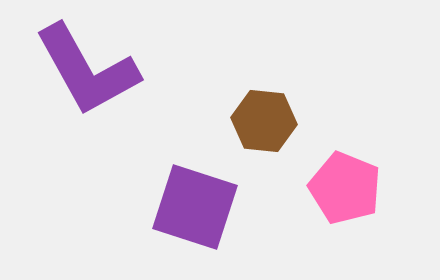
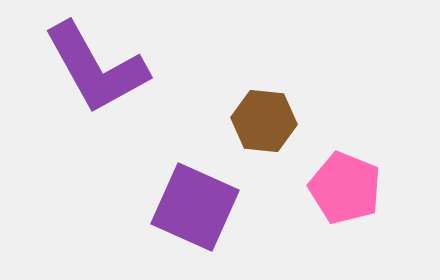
purple L-shape: moved 9 px right, 2 px up
purple square: rotated 6 degrees clockwise
